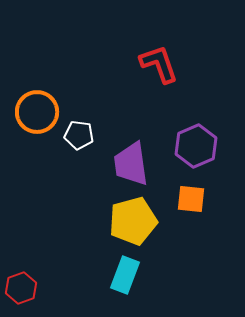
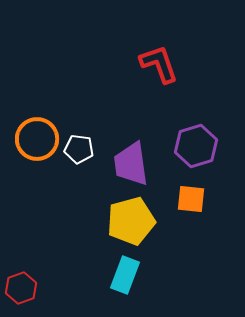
orange circle: moved 27 px down
white pentagon: moved 14 px down
purple hexagon: rotated 6 degrees clockwise
yellow pentagon: moved 2 px left
